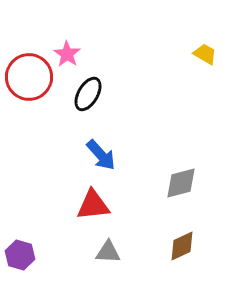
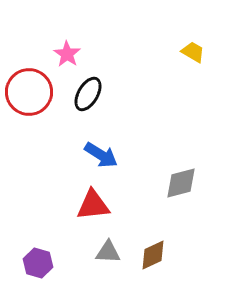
yellow trapezoid: moved 12 px left, 2 px up
red circle: moved 15 px down
blue arrow: rotated 16 degrees counterclockwise
brown diamond: moved 29 px left, 9 px down
purple hexagon: moved 18 px right, 8 px down
